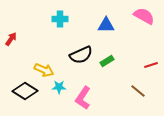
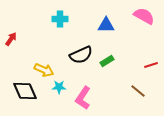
black diamond: rotated 35 degrees clockwise
